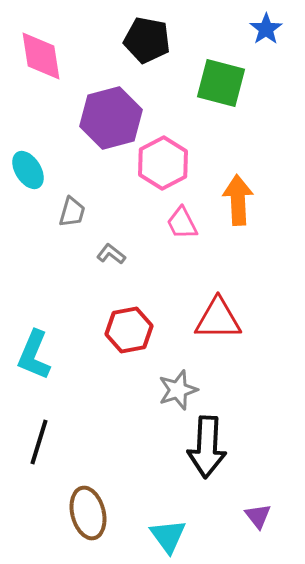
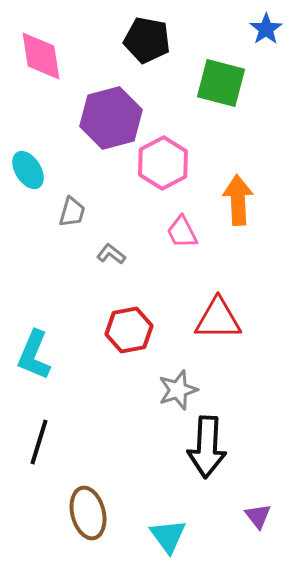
pink trapezoid: moved 9 px down
